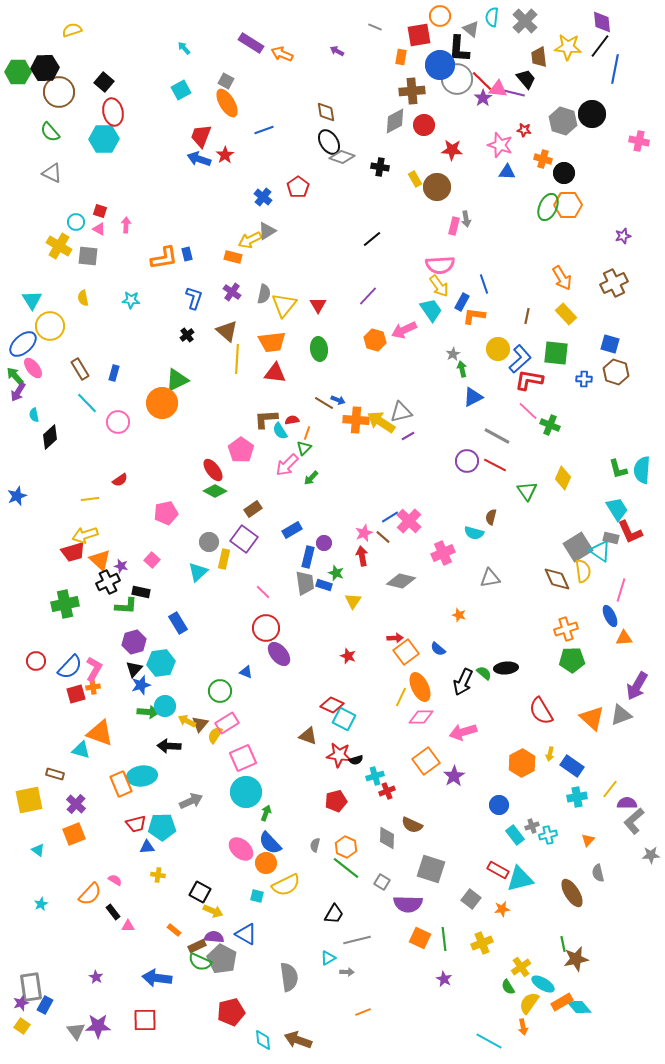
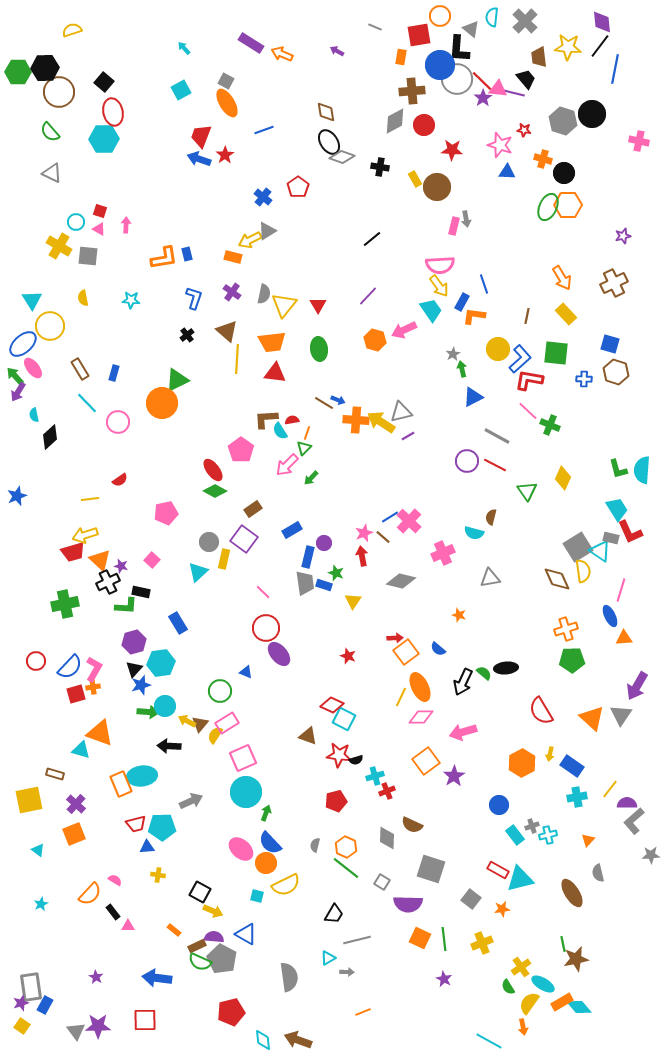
gray triangle at (621, 715): rotated 35 degrees counterclockwise
